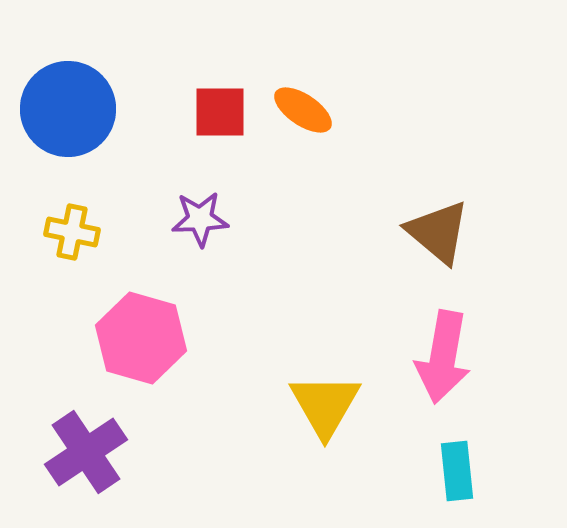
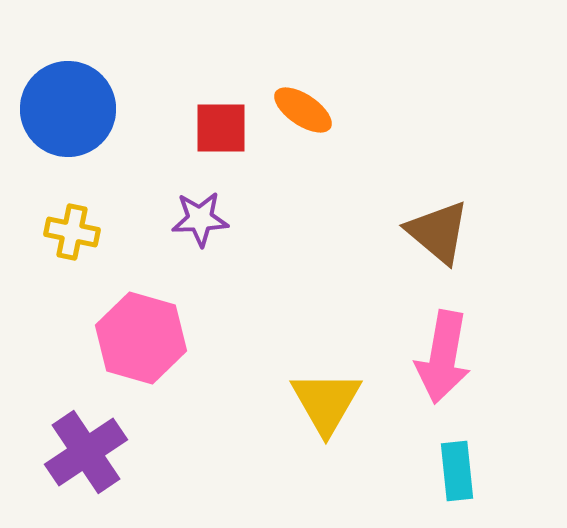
red square: moved 1 px right, 16 px down
yellow triangle: moved 1 px right, 3 px up
